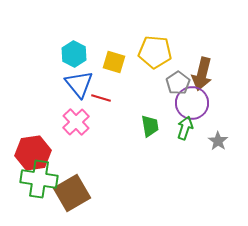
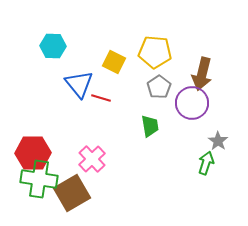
cyan hexagon: moved 21 px left, 8 px up; rotated 25 degrees counterclockwise
yellow square: rotated 10 degrees clockwise
gray pentagon: moved 19 px left, 4 px down
pink cross: moved 16 px right, 37 px down
green arrow: moved 21 px right, 35 px down
red hexagon: rotated 8 degrees clockwise
